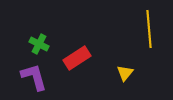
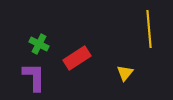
purple L-shape: rotated 16 degrees clockwise
